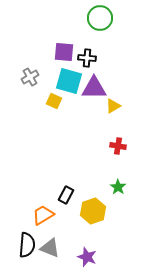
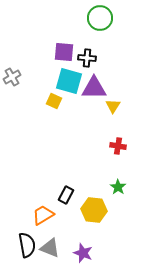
gray cross: moved 18 px left
yellow triangle: rotated 28 degrees counterclockwise
yellow hexagon: moved 1 px right, 1 px up; rotated 25 degrees clockwise
black semicircle: rotated 15 degrees counterclockwise
purple star: moved 4 px left, 4 px up
